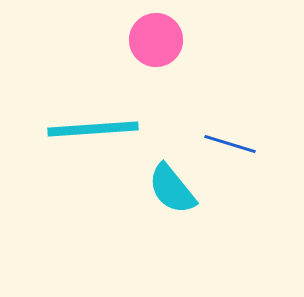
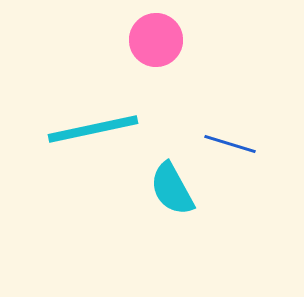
cyan line: rotated 8 degrees counterclockwise
cyan semicircle: rotated 10 degrees clockwise
